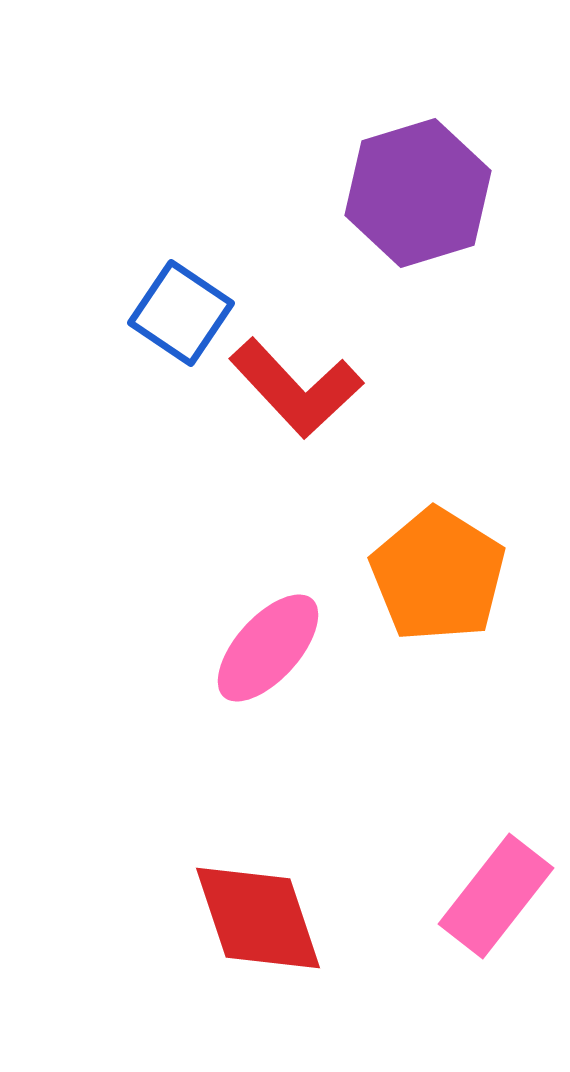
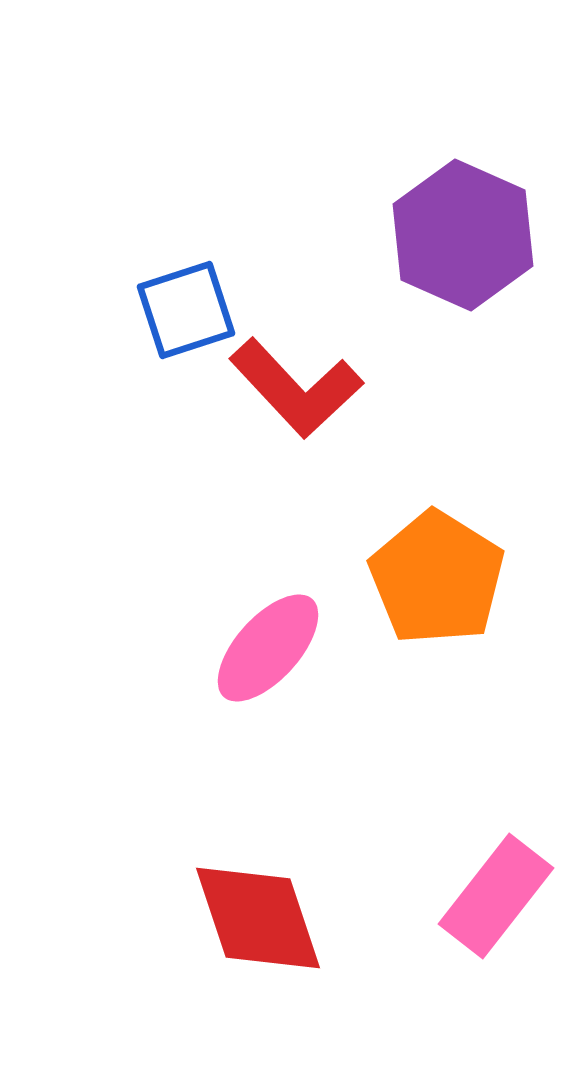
purple hexagon: moved 45 px right, 42 px down; rotated 19 degrees counterclockwise
blue square: moved 5 px right, 3 px up; rotated 38 degrees clockwise
orange pentagon: moved 1 px left, 3 px down
